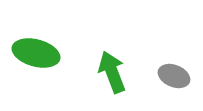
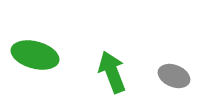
green ellipse: moved 1 px left, 2 px down
